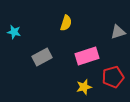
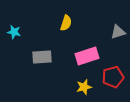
gray rectangle: rotated 24 degrees clockwise
